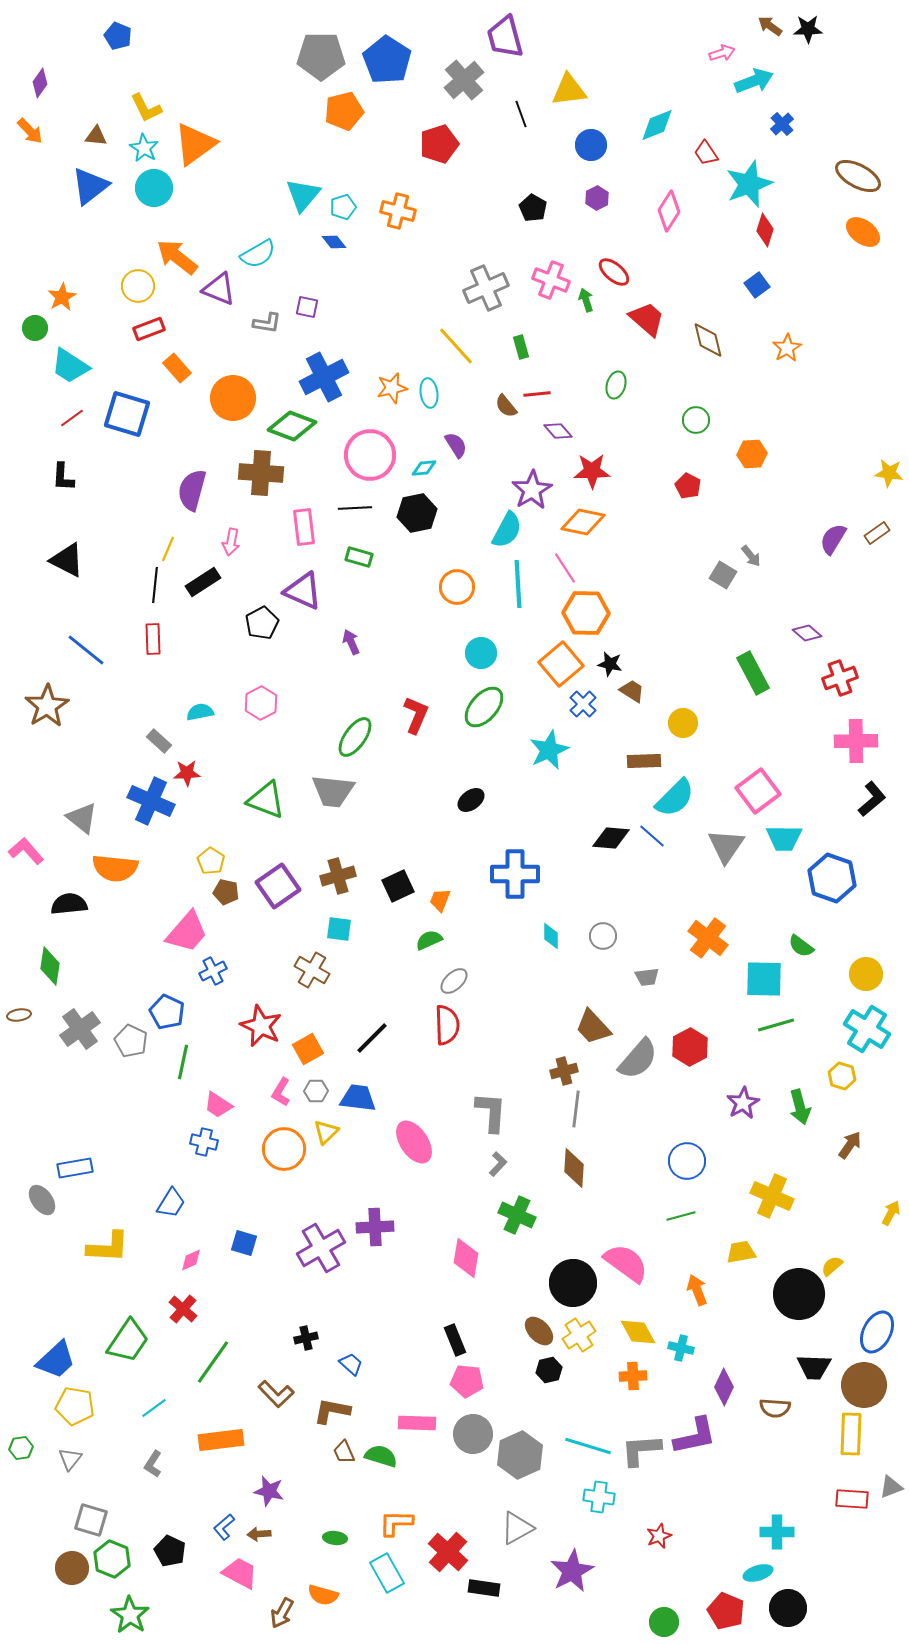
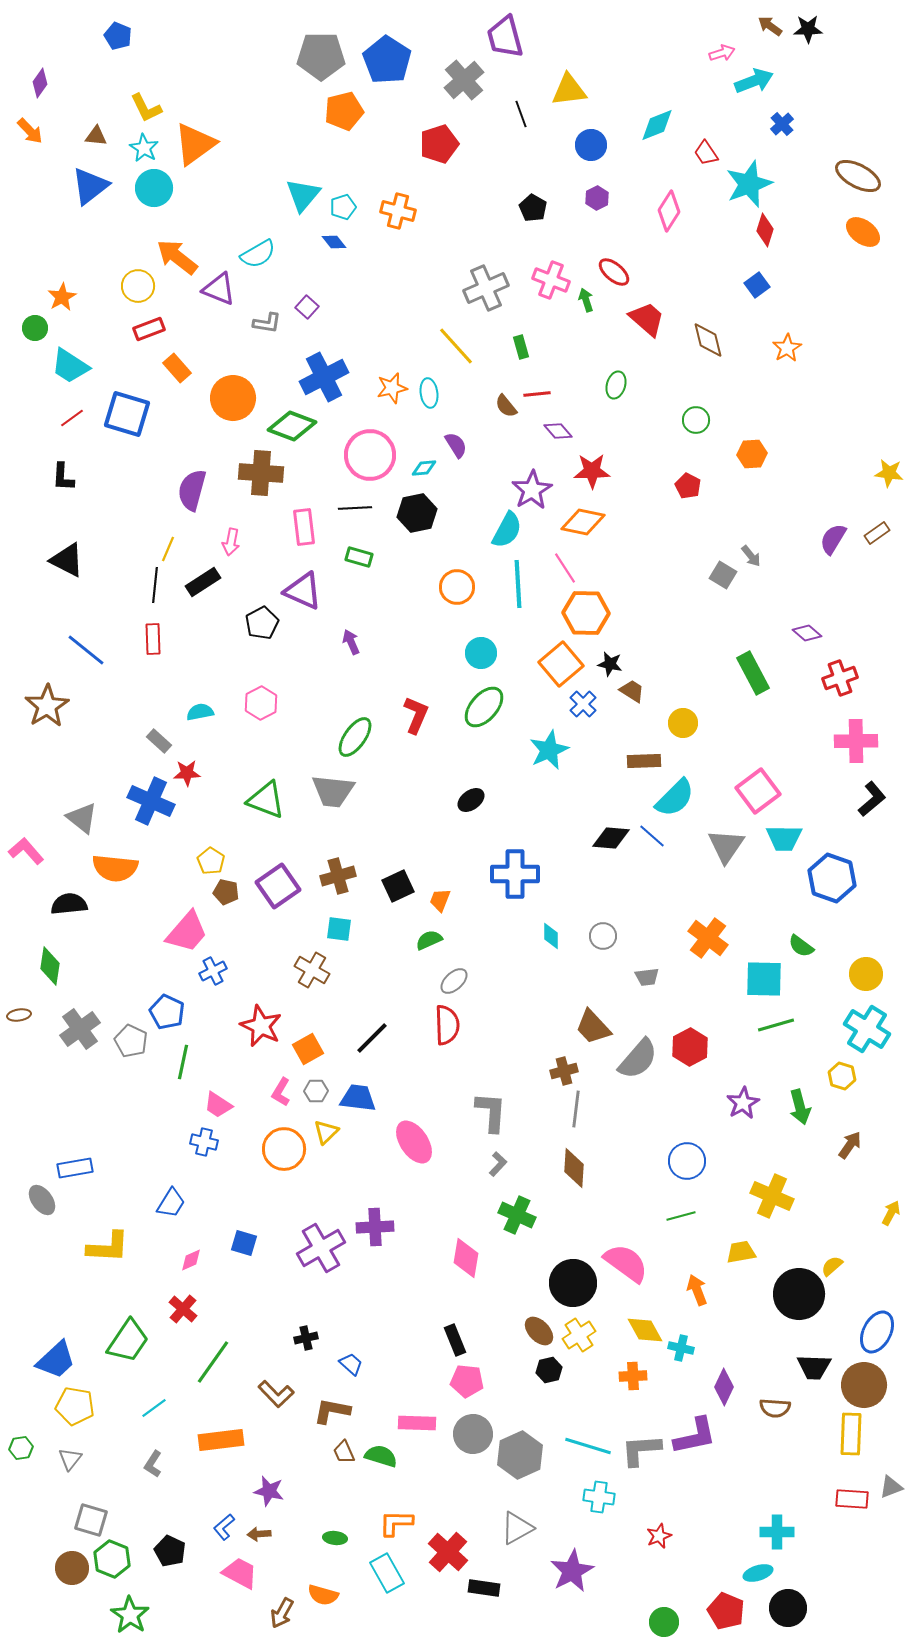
purple square at (307, 307): rotated 30 degrees clockwise
yellow diamond at (638, 1332): moved 7 px right, 2 px up
